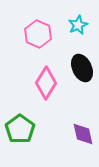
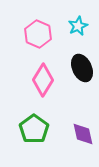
cyan star: moved 1 px down
pink diamond: moved 3 px left, 3 px up
green pentagon: moved 14 px right
